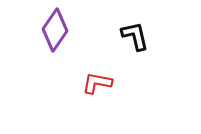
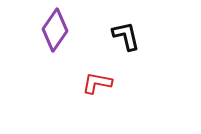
black L-shape: moved 9 px left
